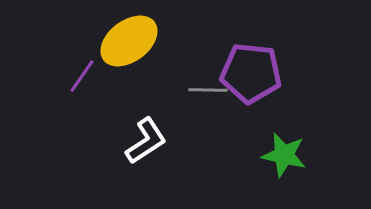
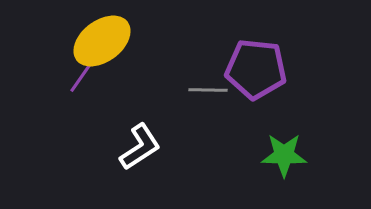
yellow ellipse: moved 27 px left
purple pentagon: moved 5 px right, 4 px up
white L-shape: moved 6 px left, 6 px down
green star: rotated 12 degrees counterclockwise
